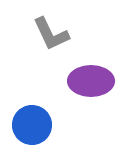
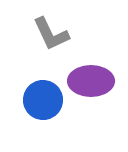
blue circle: moved 11 px right, 25 px up
